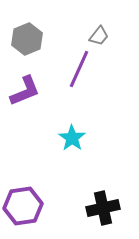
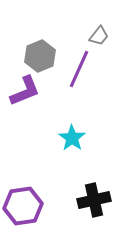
gray hexagon: moved 13 px right, 17 px down
black cross: moved 9 px left, 8 px up
